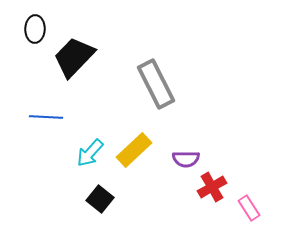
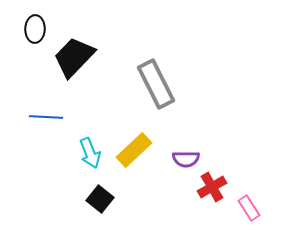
cyan arrow: rotated 64 degrees counterclockwise
